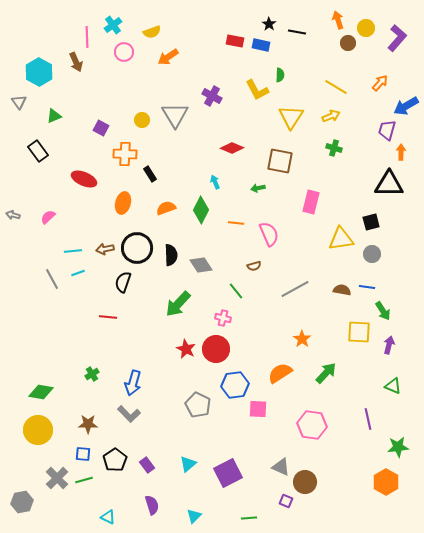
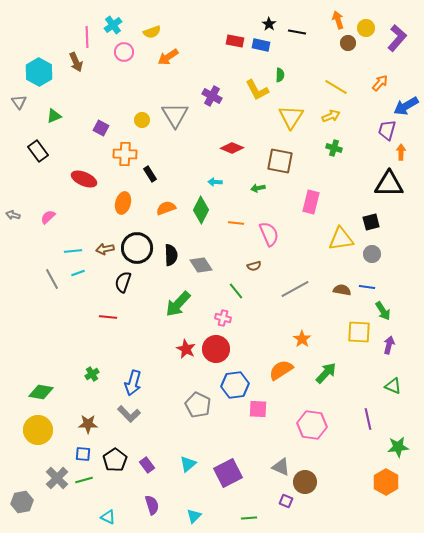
cyan arrow at (215, 182): rotated 64 degrees counterclockwise
orange semicircle at (280, 373): moved 1 px right, 3 px up
